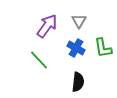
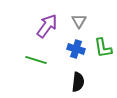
blue cross: moved 1 px down; rotated 12 degrees counterclockwise
green line: moved 3 px left; rotated 30 degrees counterclockwise
